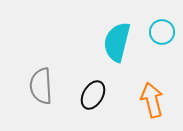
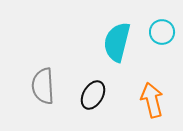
gray semicircle: moved 2 px right
